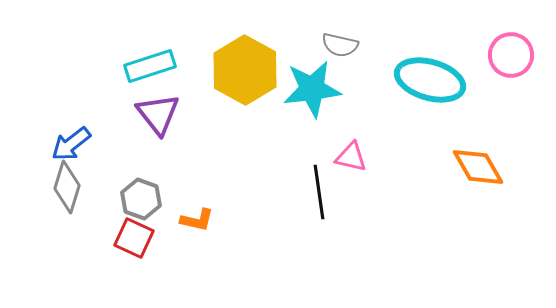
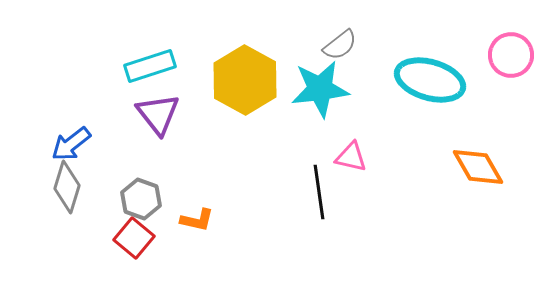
gray semicircle: rotated 51 degrees counterclockwise
yellow hexagon: moved 10 px down
cyan star: moved 8 px right
red square: rotated 15 degrees clockwise
